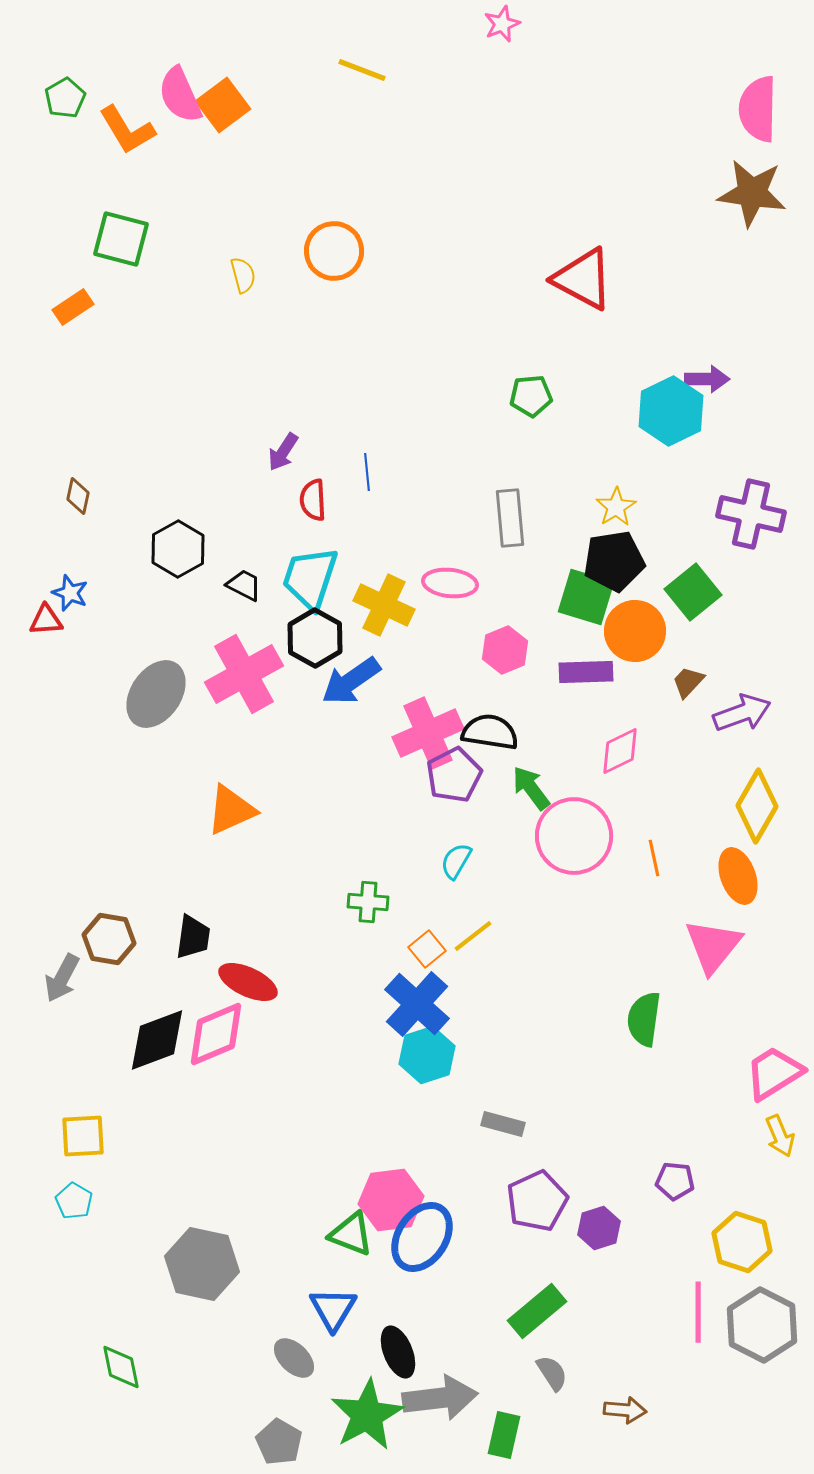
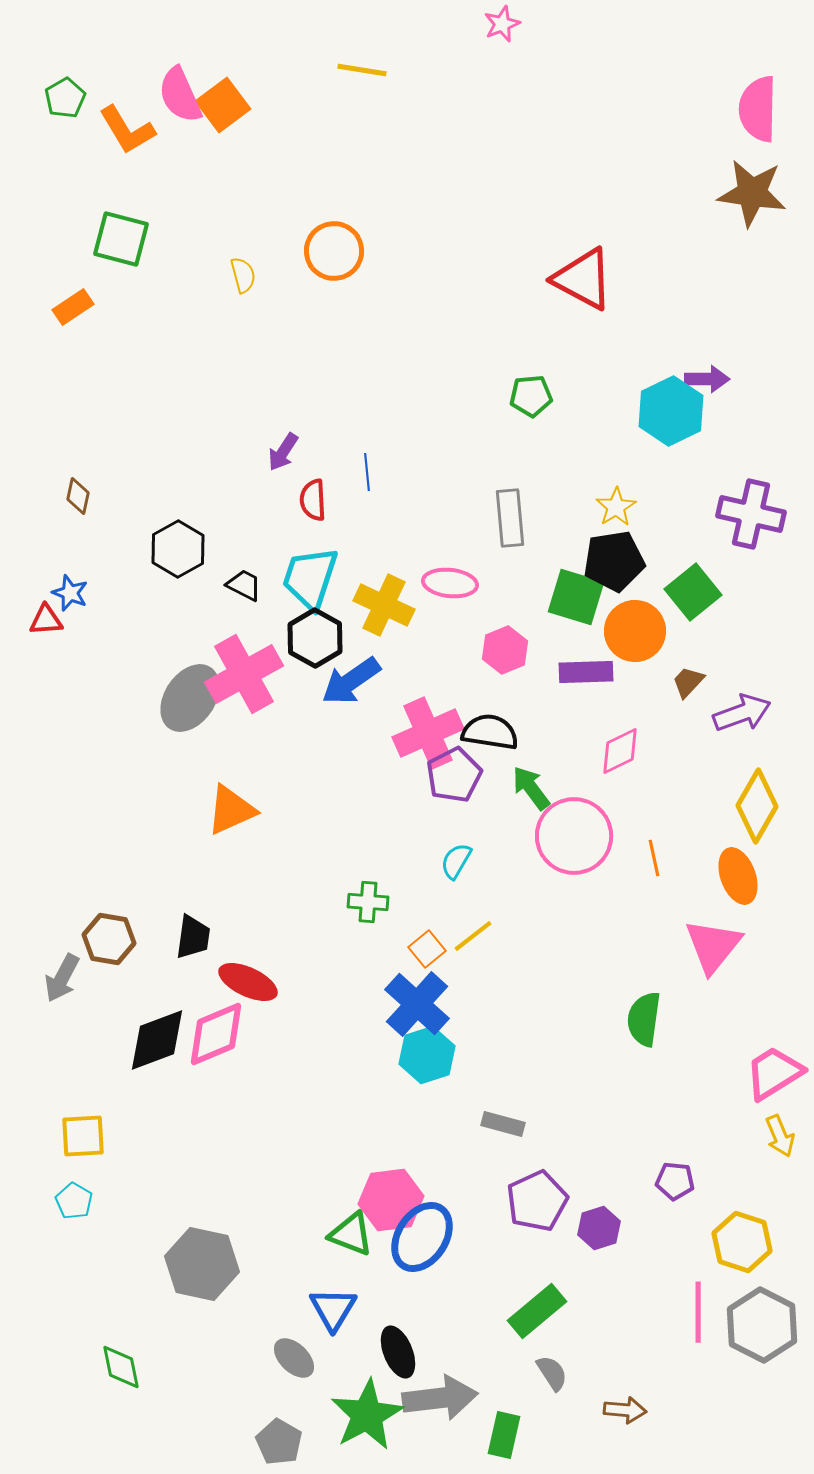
yellow line at (362, 70): rotated 12 degrees counterclockwise
green square at (586, 597): moved 10 px left
gray ellipse at (156, 694): moved 34 px right, 4 px down
